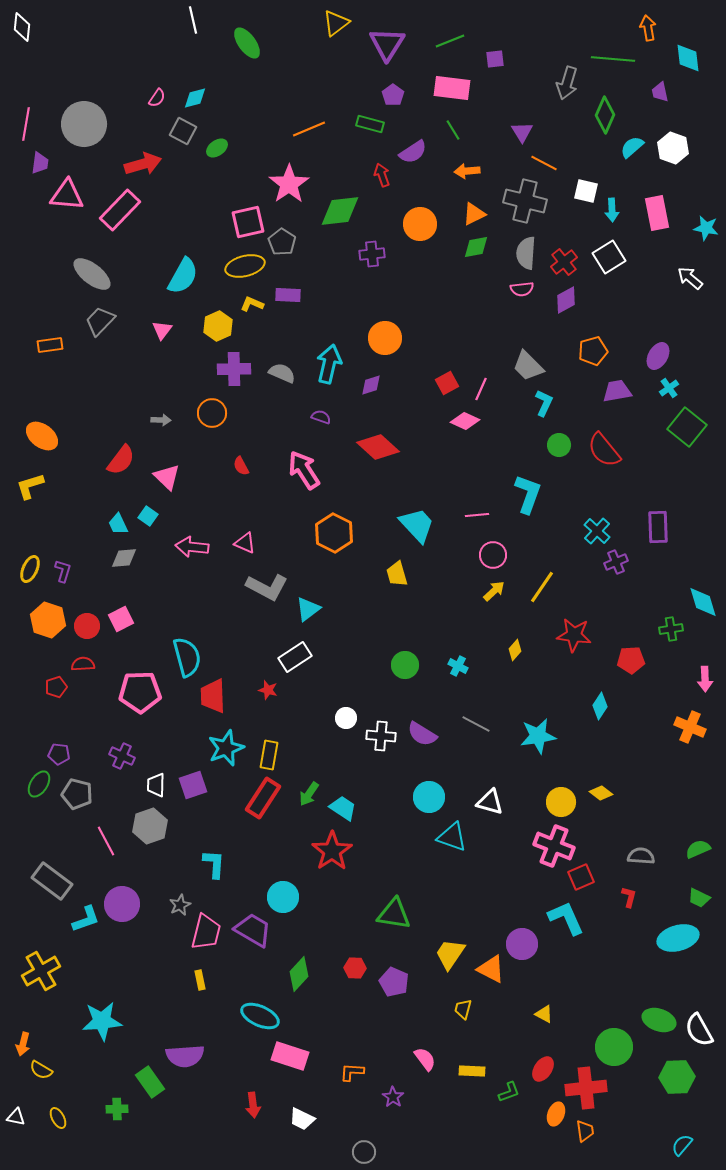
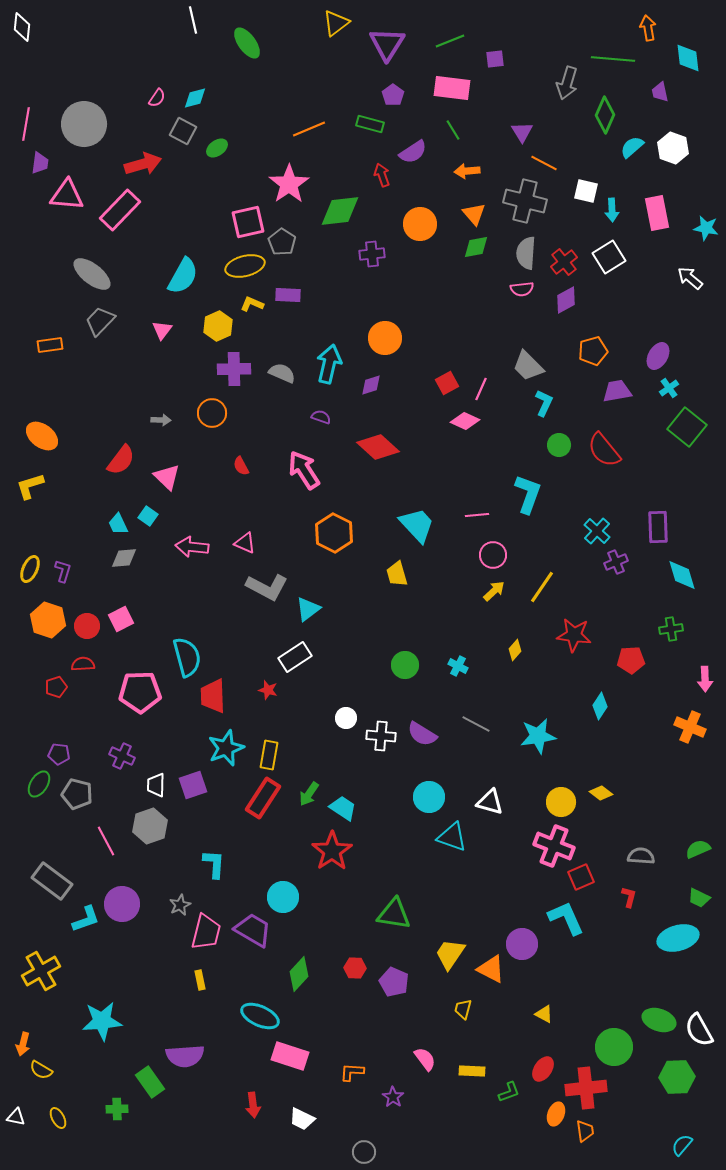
orange triangle at (474, 214): rotated 45 degrees counterclockwise
cyan diamond at (703, 602): moved 21 px left, 27 px up
